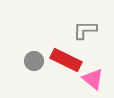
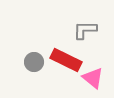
gray circle: moved 1 px down
pink triangle: moved 1 px up
